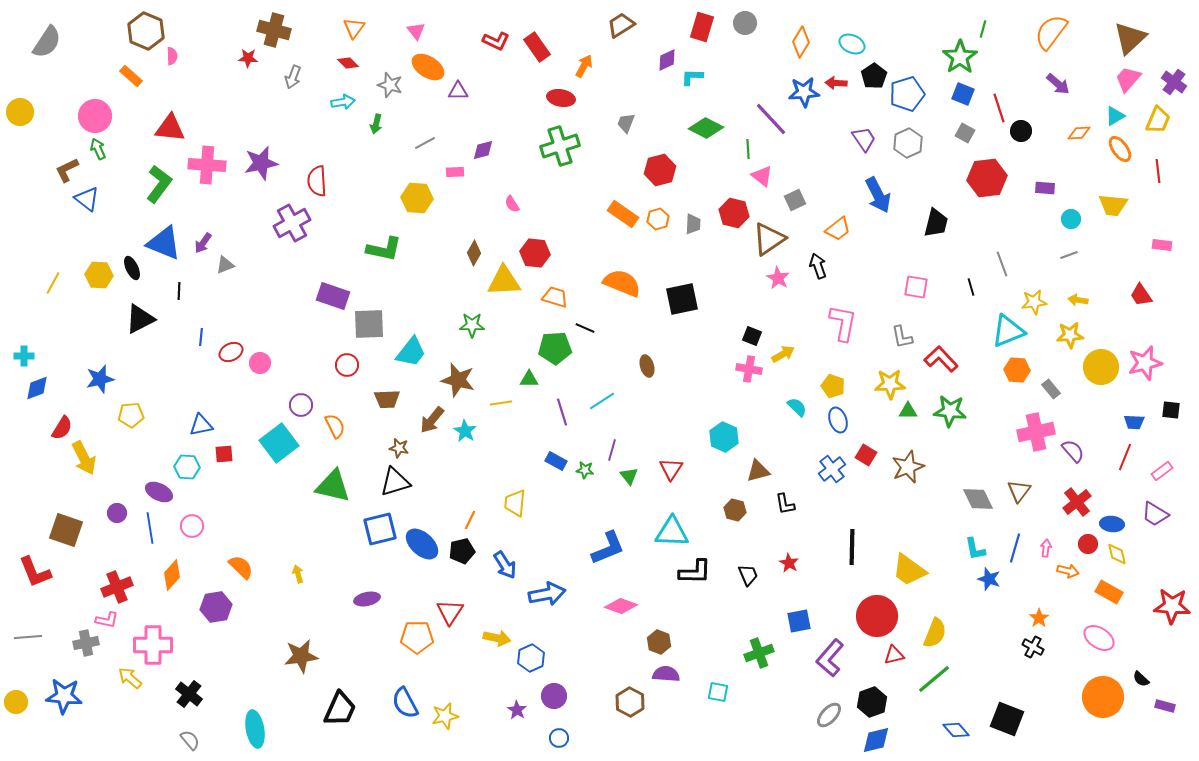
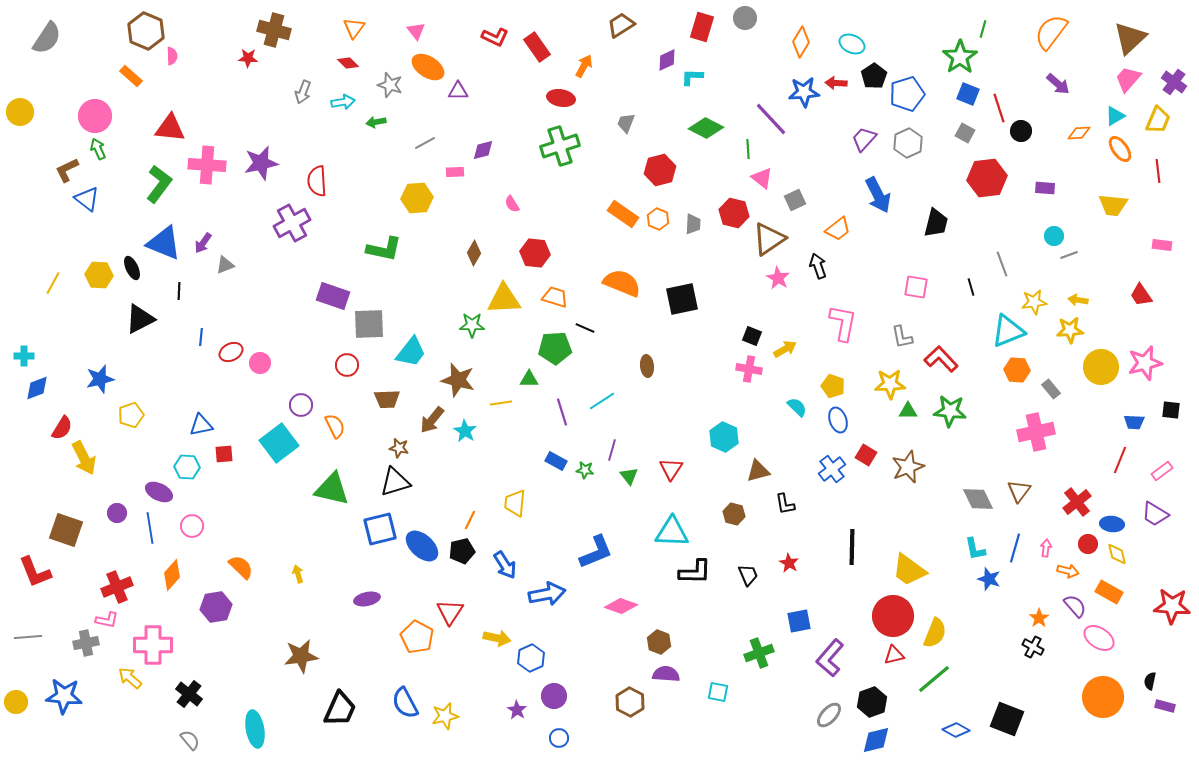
gray circle at (745, 23): moved 5 px up
red L-shape at (496, 41): moved 1 px left, 4 px up
gray semicircle at (47, 42): moved 4 px up
gray arrow at (293, 77): moved 10 px right, 15 px down
blue square at (963, 94): moved 5 px right
green arrow at (376, 124): moved 2 px up; rotated 66 degrees clockwise
purple trapezoid at (864, 139): rotated 104 degrees counterclockwise
pink triangle at (762, 176): moved 2 px down
yellow hexagon at (417, 198): rotated 8 degrees counterclockwise
orange hexagon at (658, 219): rotated 20 degrees counterclockwise
cyan circle at (1071, 219): moved 17 px left, 17 px down
yellow triangle at (504, 281): moved 18 px down
yellow star at (1070, 335): moved 5 px up
yellow arrow at (783, 354): moved 2 px right, 5 px up
brown ellipse at (647, 366): rotated 10 degrees clockwise
yellow pentagon at (131, 415): rotated 15 degrees counterclockwise
purple semicircle at (1073, 451): moved 2 px right, 155 px down
red line at (1125, 457): moved 5 px left, 3 px down
green triangle at (333, 486): moved 1 px left, 3 px down
brown hexagon at (735, 510): moved 1 px left, 4 px down
blue ellipse at (422, 544): moved 2 px down
blue L-shape at (608, 548): moved 12 px left, 4 px down
red circle at (877, 616): moved 16 px right
orange pentagon at (417, 637): rotated 28 degrees clockwise
black semicircle at (1141, 679): moved 9 px right, 2 px down; rotated 60 degrees clockwise
blue diamond at (956, 730): rotated 20 degrees counterclockwise
